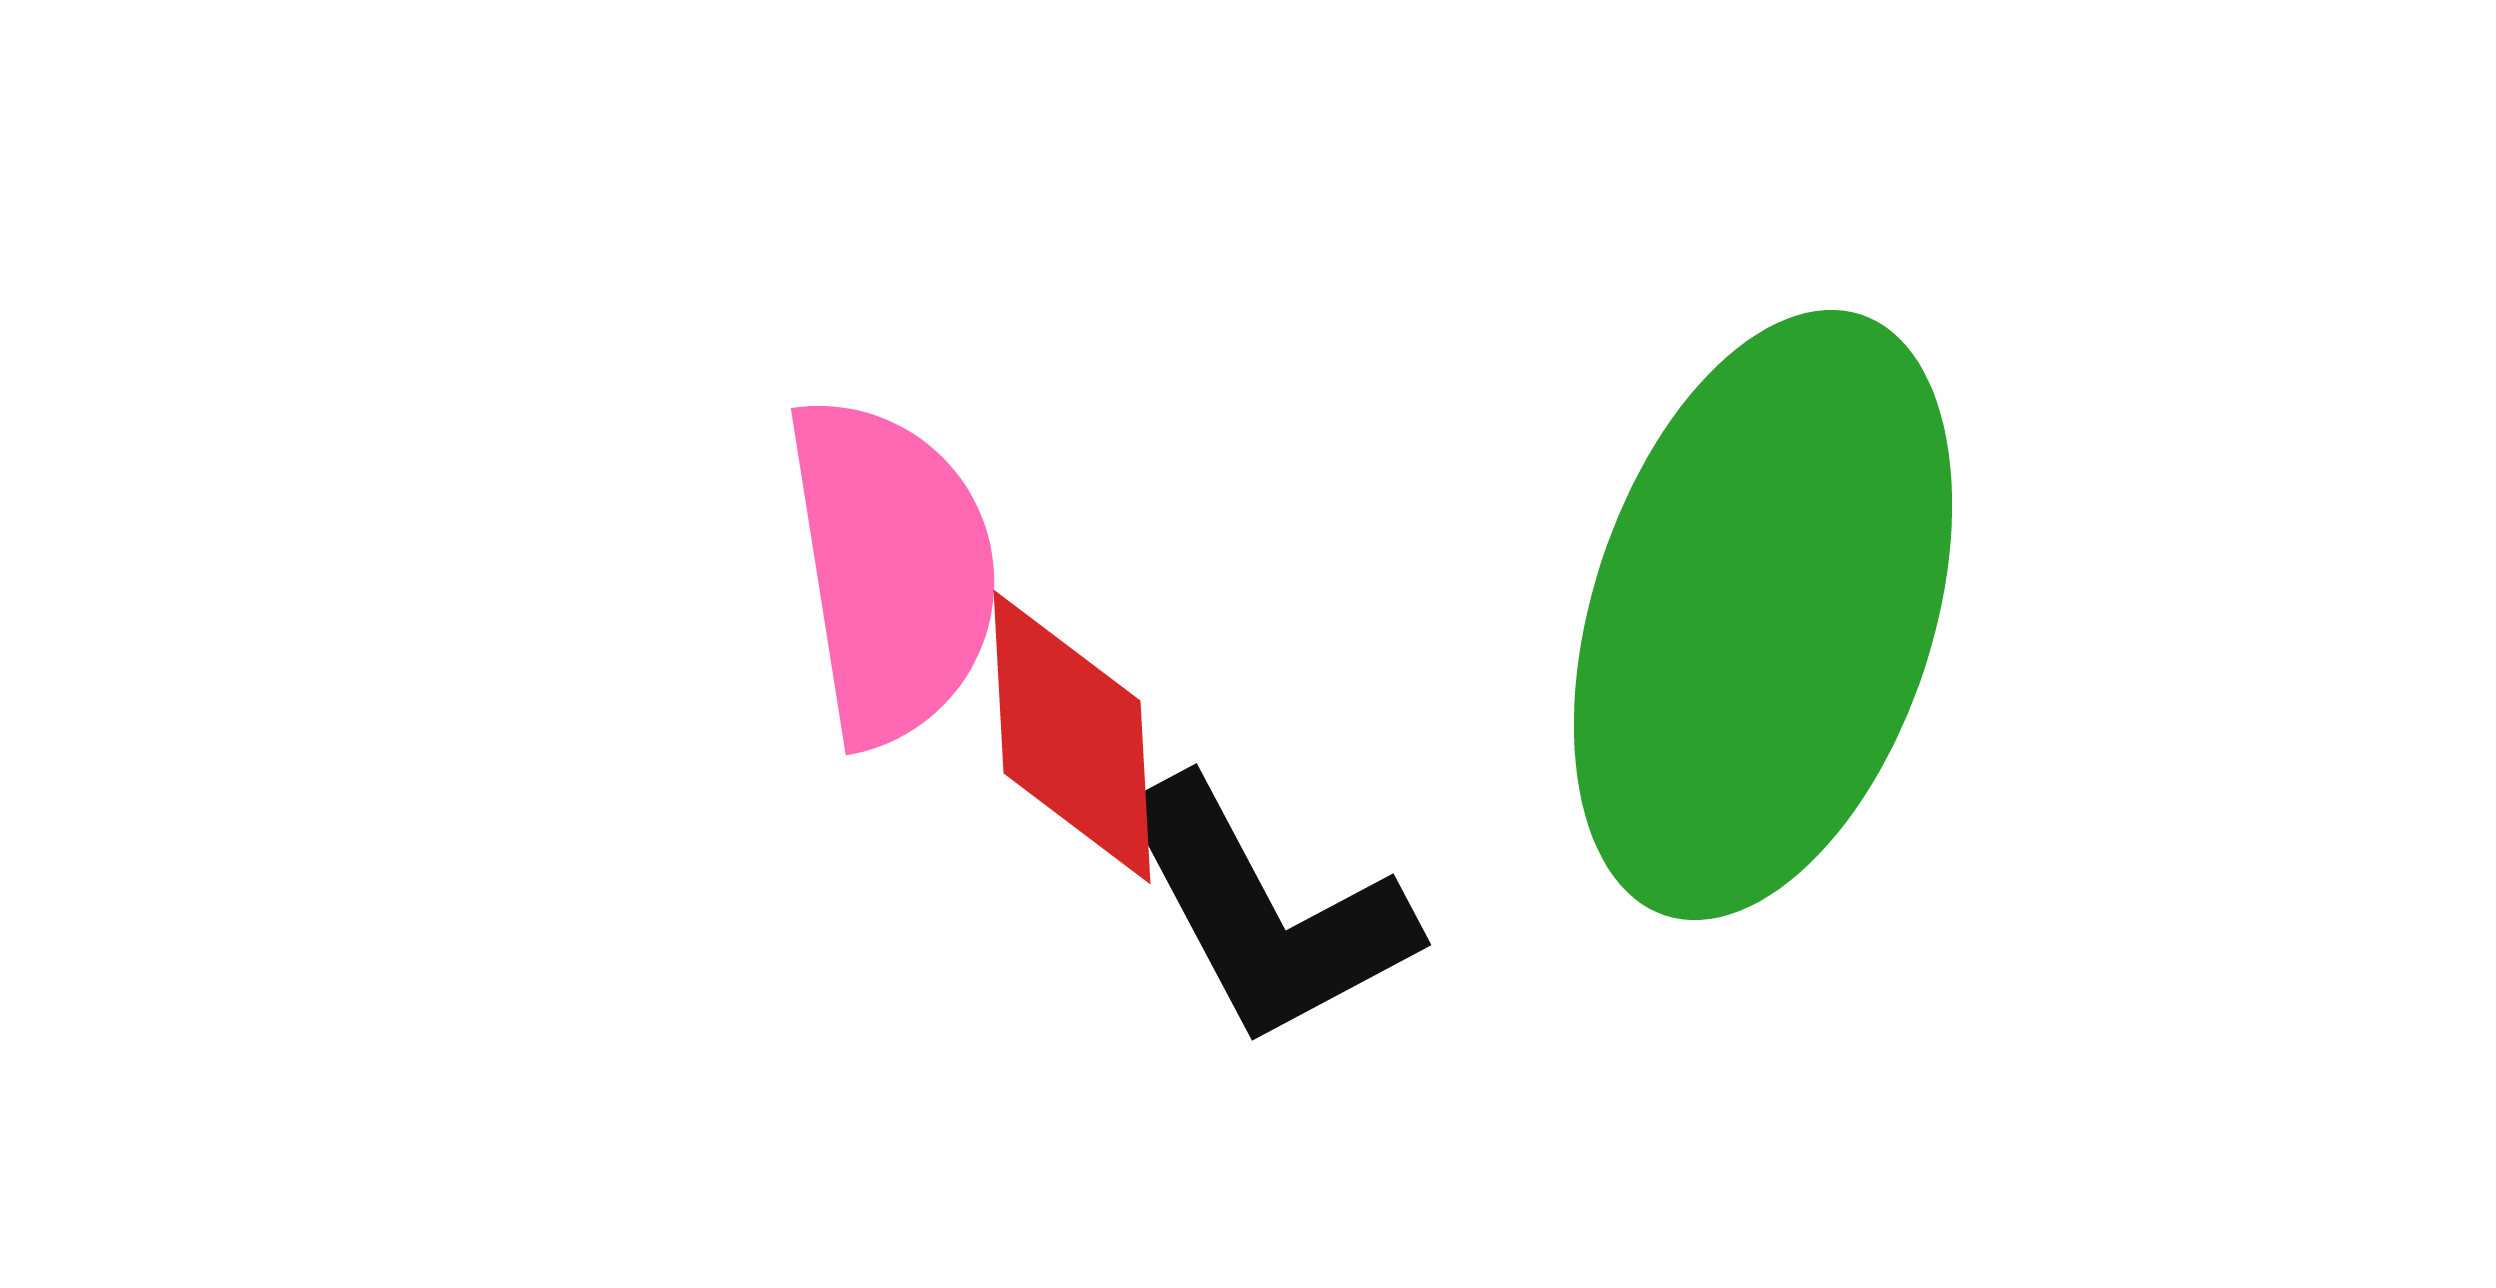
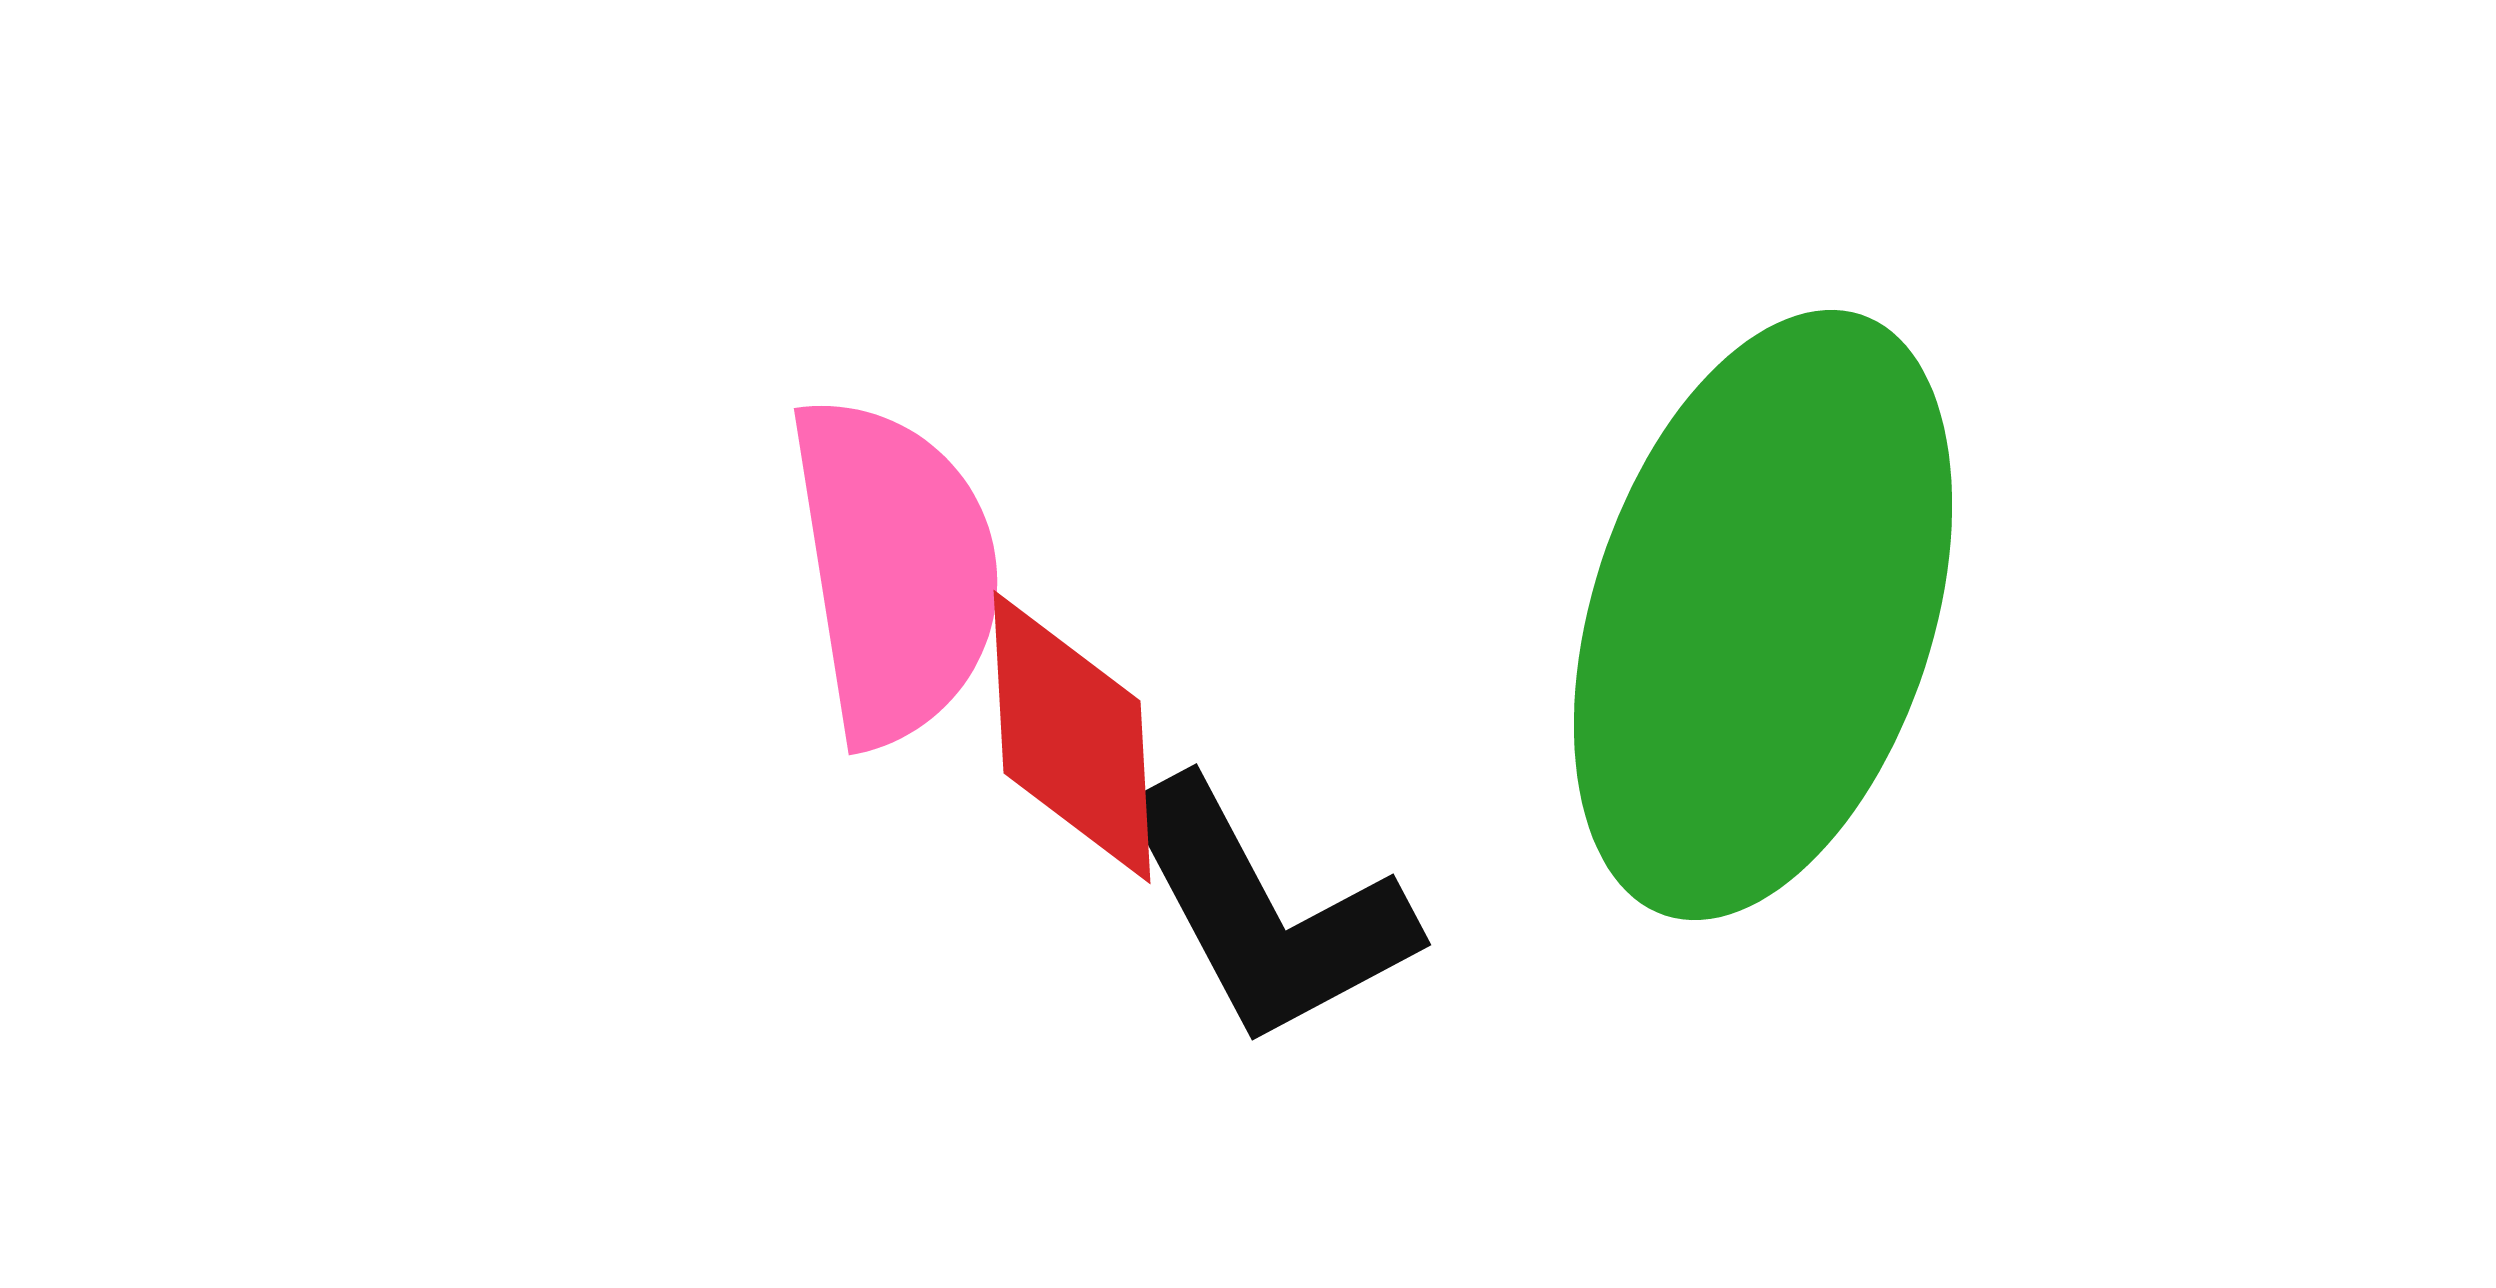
pink semicircle: moved 3 px right
